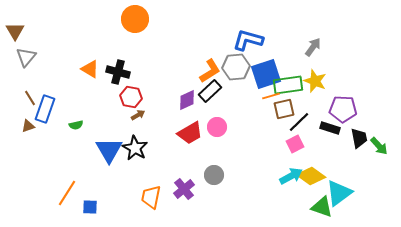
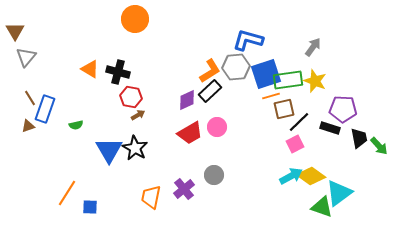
green rectangle at (288, 85): moved 5 px up
